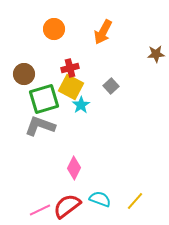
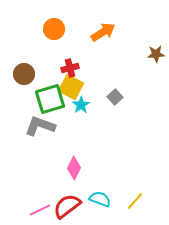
orange arrow: rotated 150 degrees counterclockwise
gray square: moved 4 px right, 11 px down
green square: moved 6 px right
